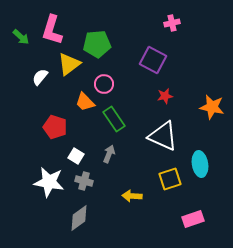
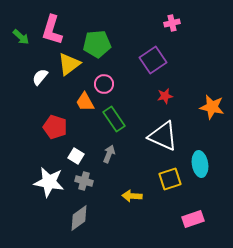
purple square: rotated 28 degrees clockwise
orange trapezoid: rotated 15 degrees clockwise
